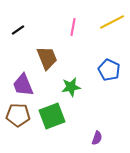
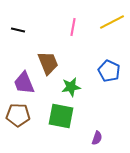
black line: rotated 48 degrees clockwise
brown trapezoid: moved 1 px right, 5 px down
blue pentagon: moved 1 px down
purple trapezoid: moved 1 px right, 2 px up
green square: moved 9 px right; rotated 32 degrees clockwise
